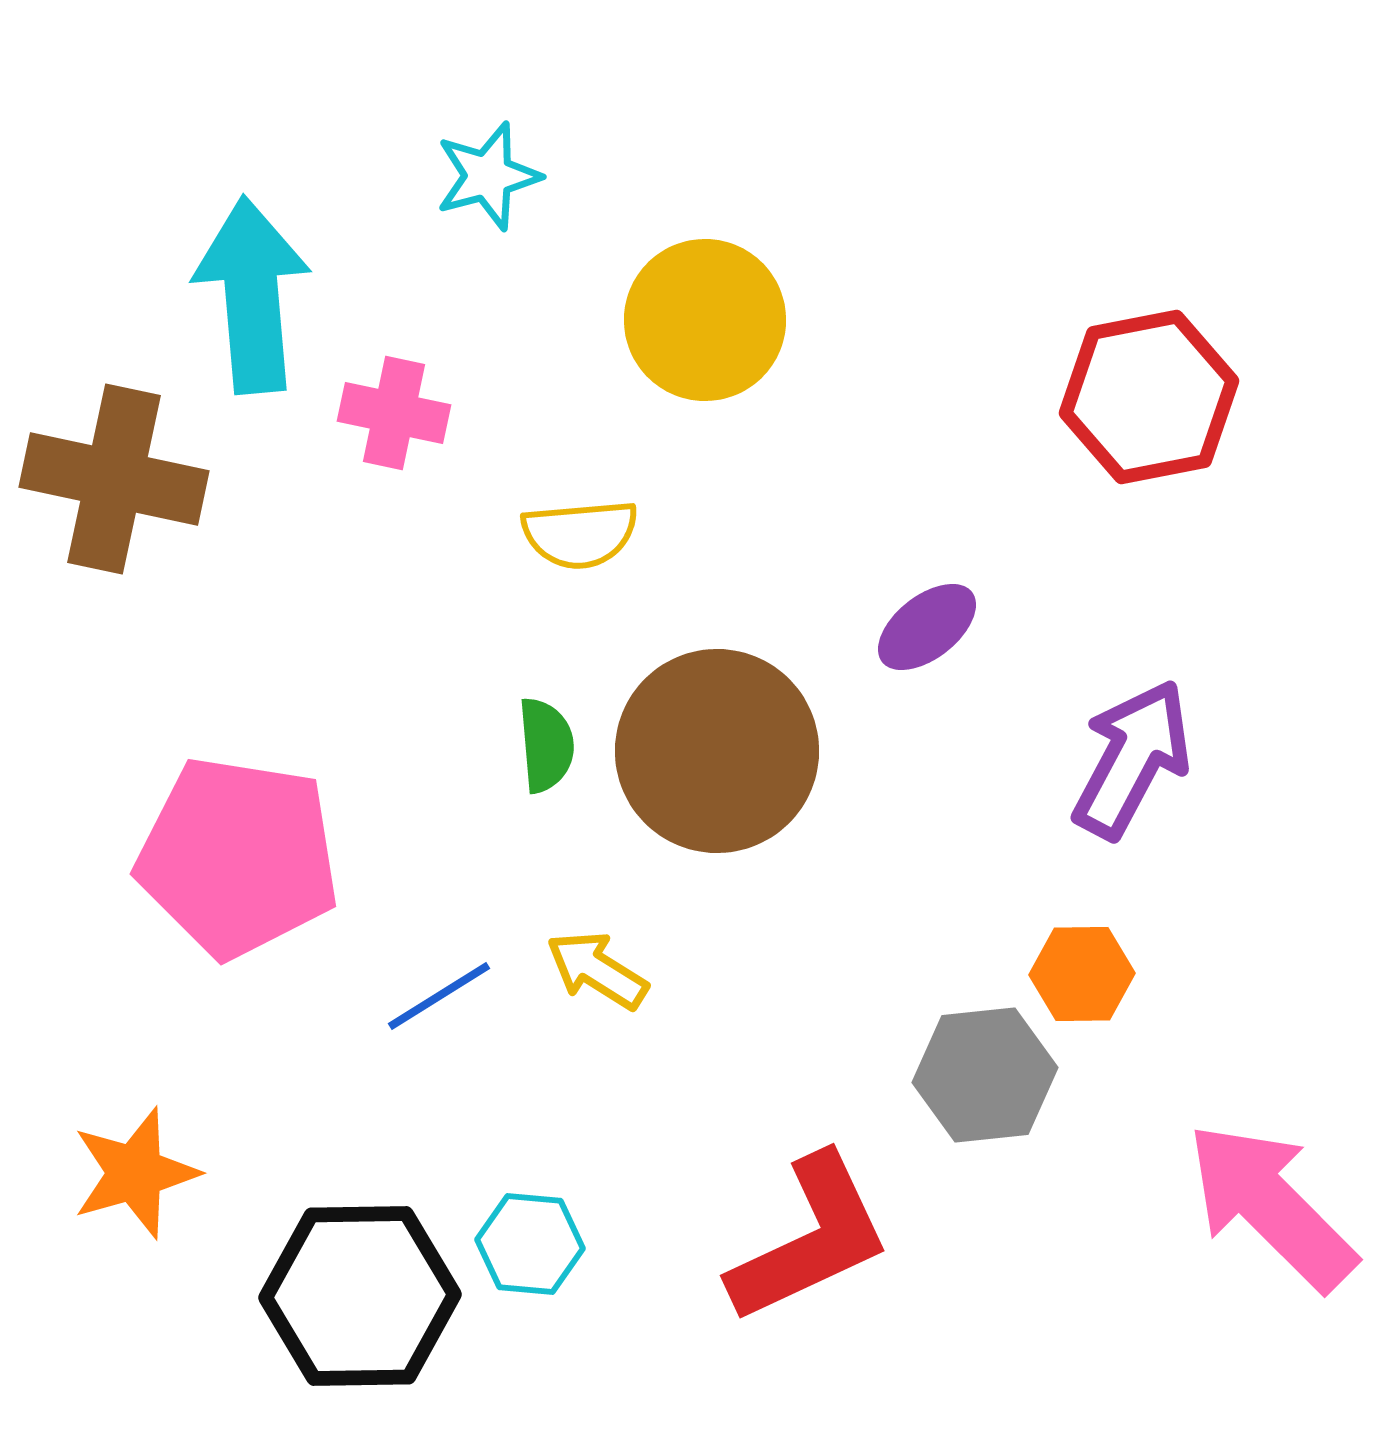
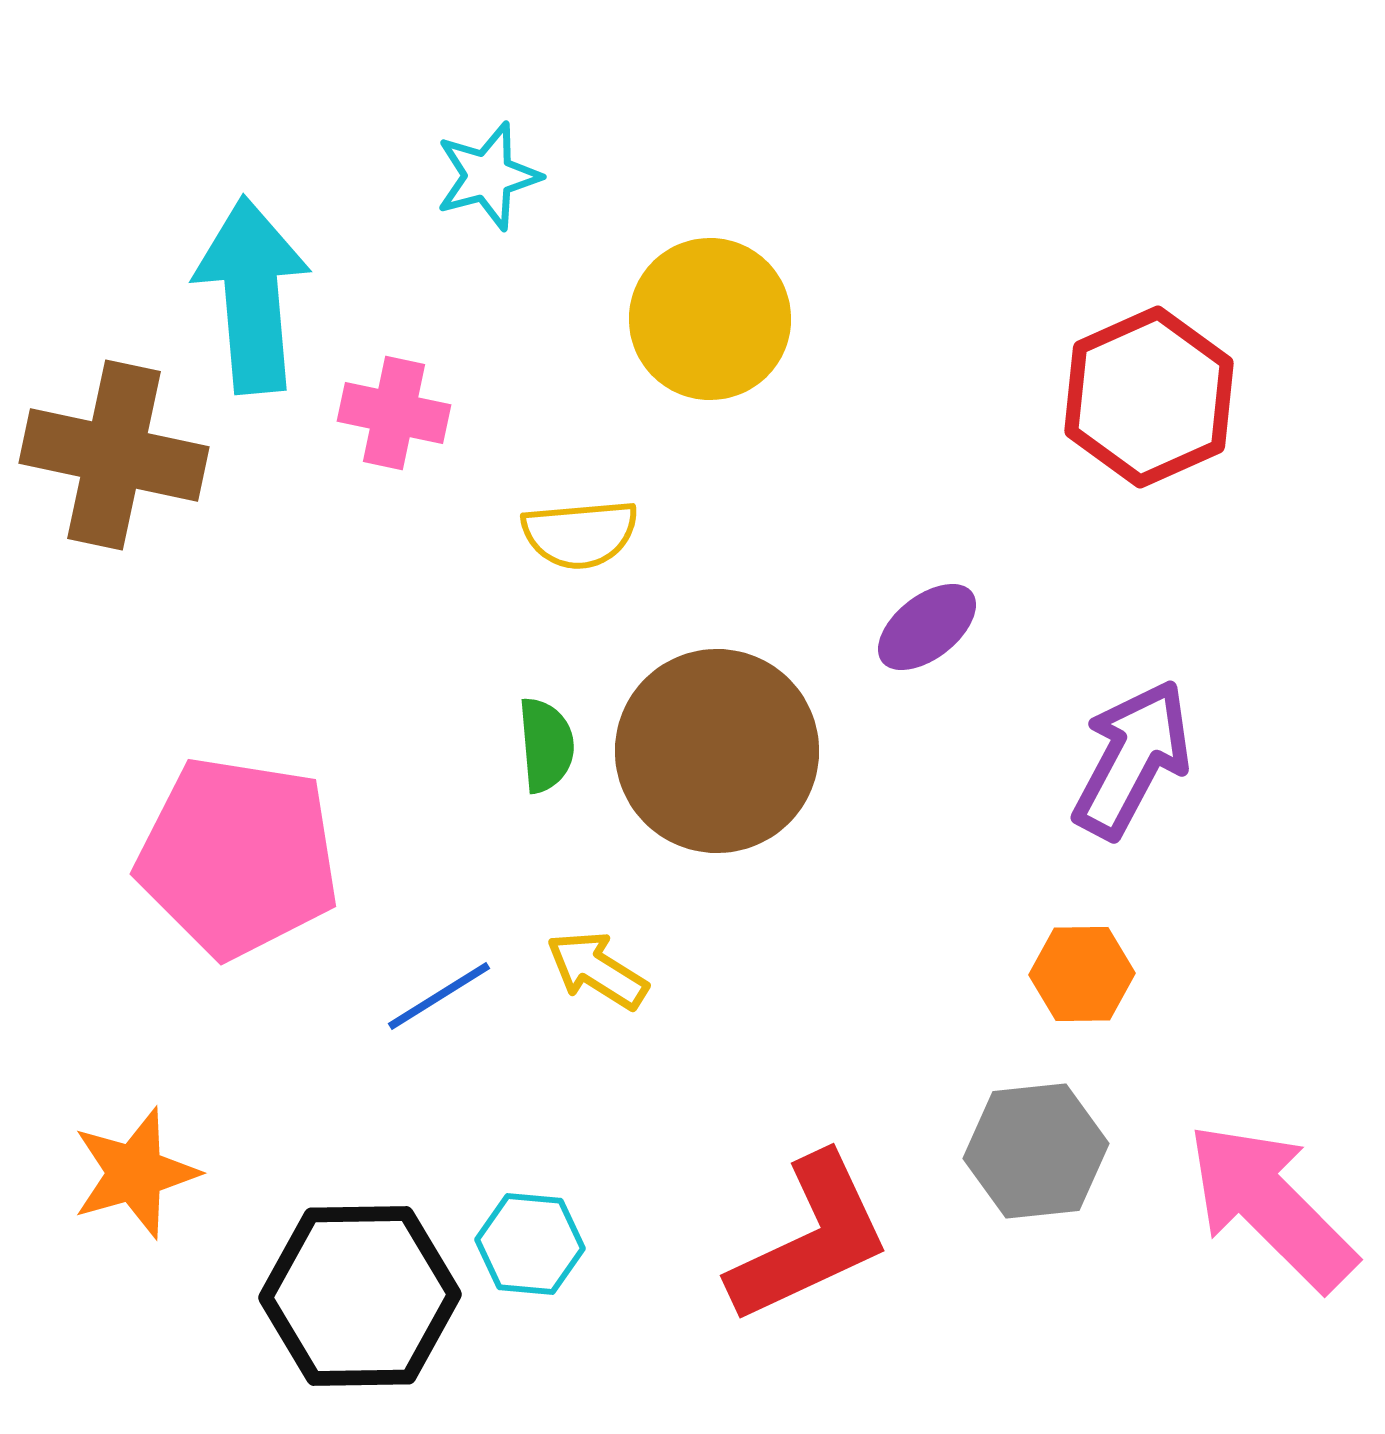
yellow circle: moved 5 px right, 1 px up
red hexagon: rotated 13 degrees counterclockwise
brown cross: moved 24 px up
gray hexagon: moved 51 px right, 76 px down
